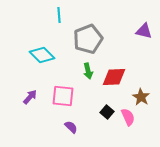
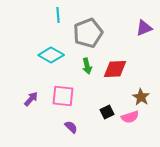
cyan line: moved 1 px left
purple triangle: moved 3 px up; rotated 36 degrees counterclockwise
gray pentagon: moved 6 px up
cyan diamond: moved 9 px right; rotated 15 degrees counterclockwise
green arrow: moved 1 px left, 5 px up
red diamond: moved 1 px right, 8 px up
purple arrow: moved 1 px right, 2 px down
black square: rotated 24 degrees clockwise
pink semicircle: moved 2 px right; rotated 96 degrees clockwise
